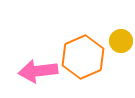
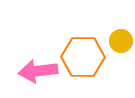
orange hexagon: rotated 24 degrees clockwise
